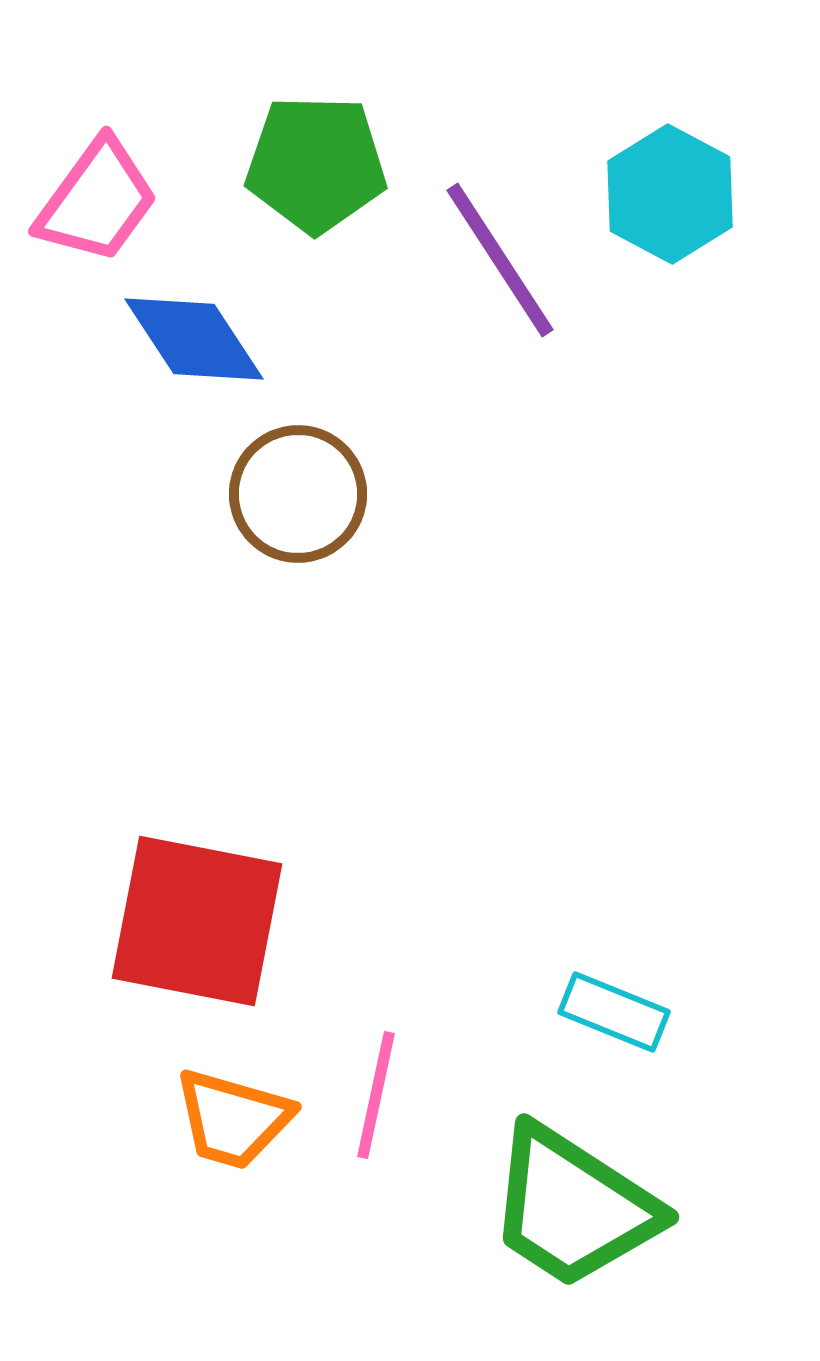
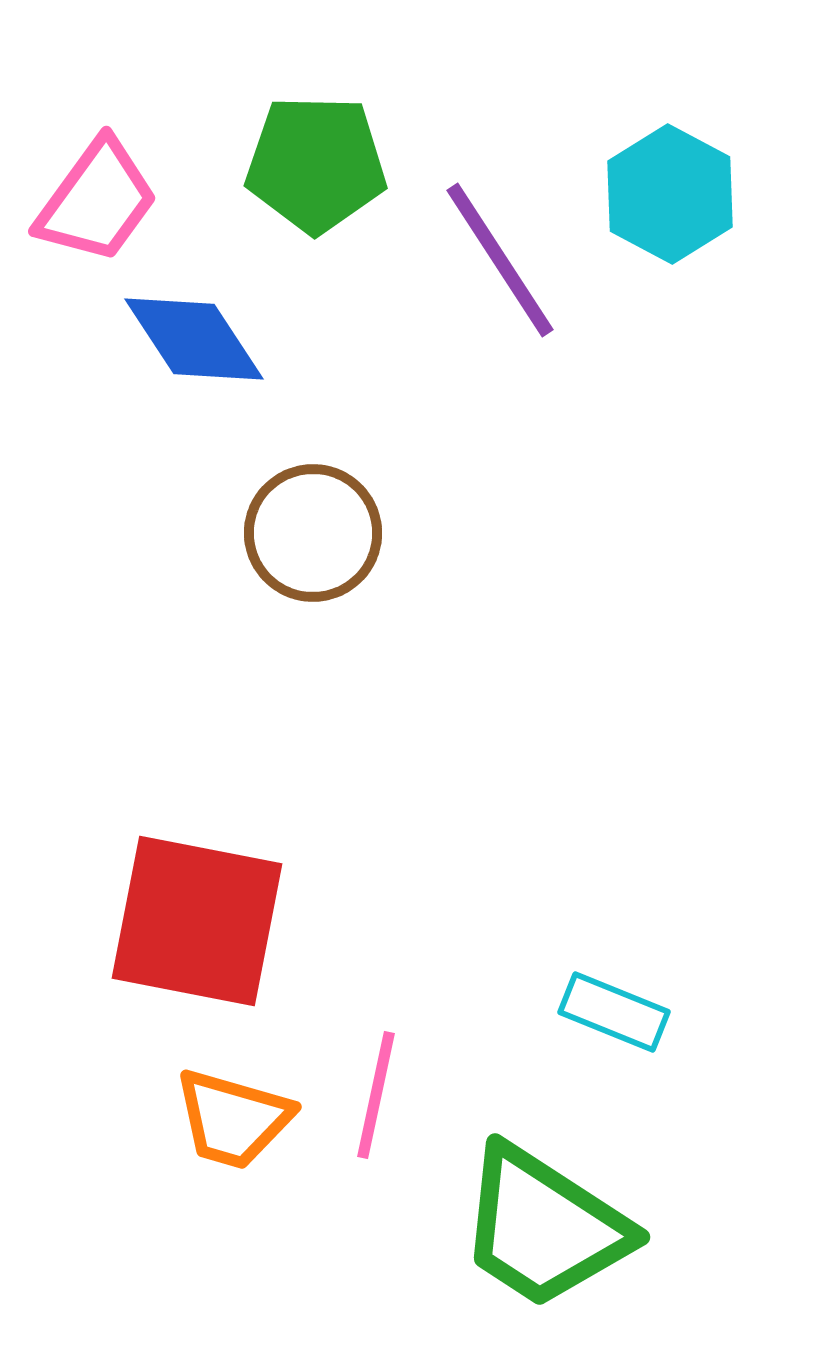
brown circle: moved 15 px right, 39 px down
green trapezoid: moved 29 px left, 20 px down
